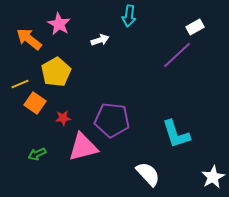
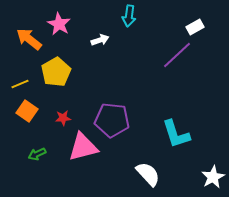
orange square: moved 8 px left, 8 px down
